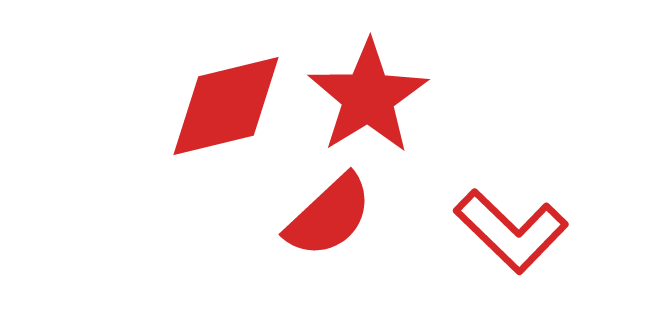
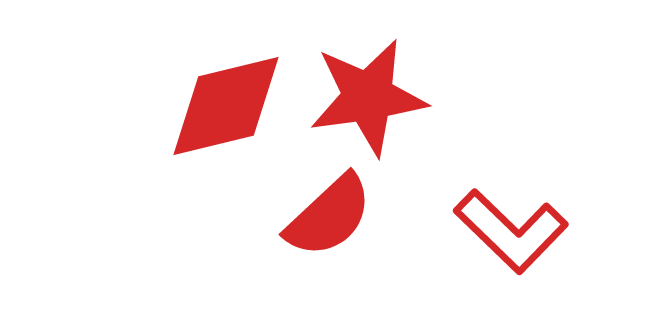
red star: rotated 24 degrees clockwise
